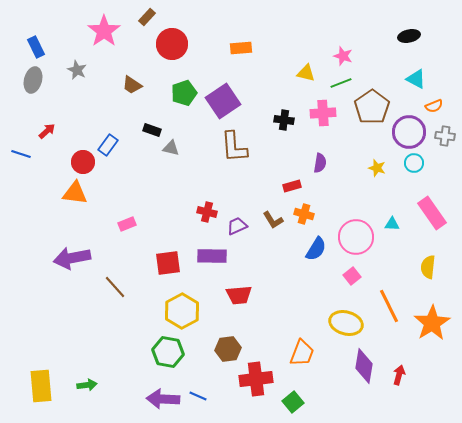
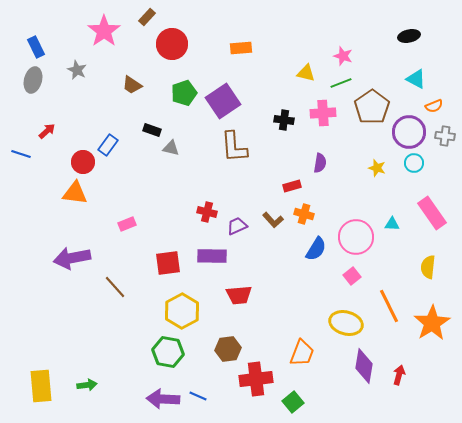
brown L-shape at (273, 220): rotated 10 degrees counterclockwise
